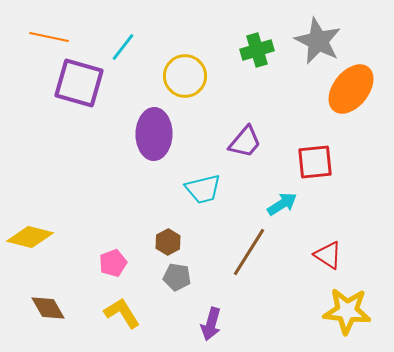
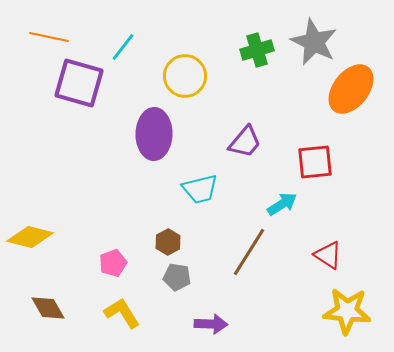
gray star: moved 4 px left, 1 px down
cyan trapezoid: moved 3 px left
purple arrow: rotated 104 degrees counterclockwise
